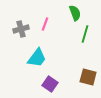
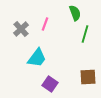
gray cross: rotated 28 degrees counterclockwise
brown square: rotated 18 degrees counterclockwise
